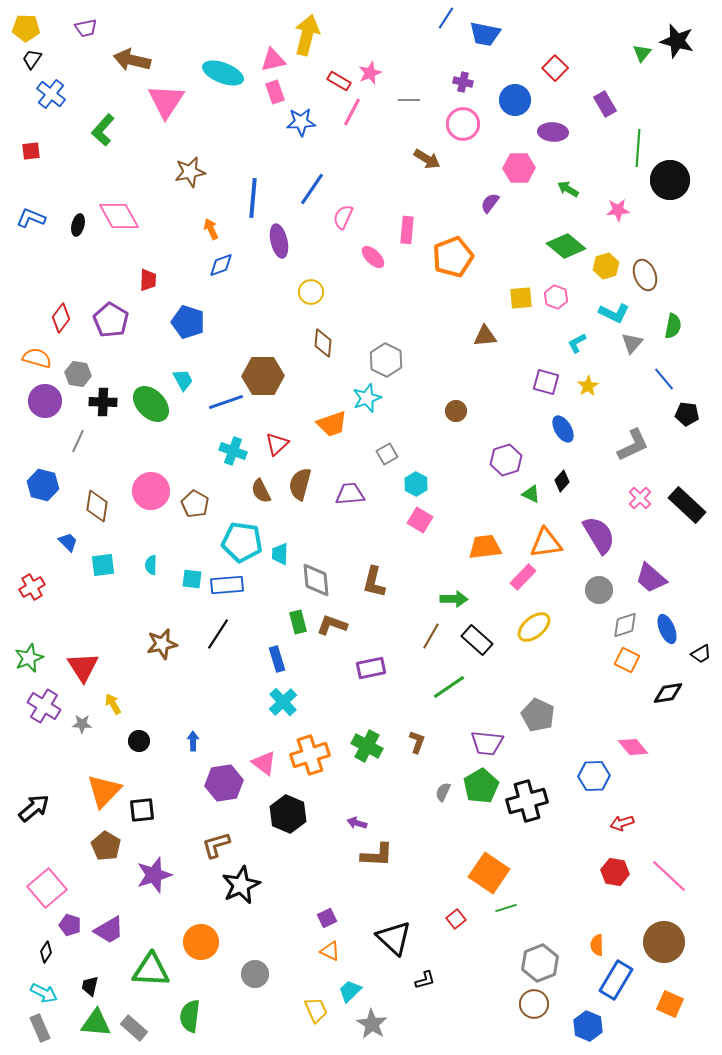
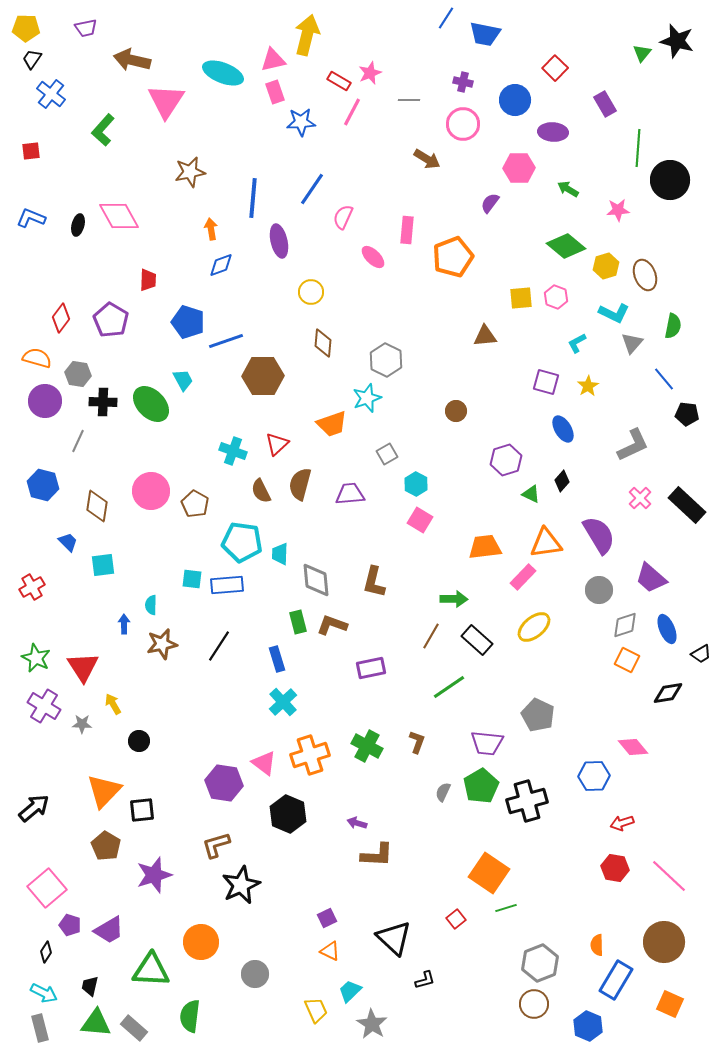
orange arrow at (211, 229): rotated 15 degrees clockwise
blue line at (226, 402): moved 61 px up
cyan semicircle at (151, 565): moved 40 px down
black line at (218, 634): moved 1 px right, 12 px down
green star at (29, 658): moved 7 px right; rotated 24 degrees counterclockwise
blue arrow at (193, 741): moved 69 px left, 117 px up
purple hexagon at (224, 783): rotated 18 degrees clockwise
red hexagon at (615, 872): moved 4 px up
gray rectangle at (40, 1028): rotated 8 degrees clockwise
